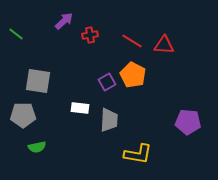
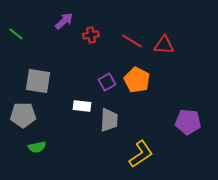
red cross: moved 1 px right
orange pentagon: moved 4 px right, 5 px down
white rectangle: moved 2 px right, 2 px up
yellow L-shape: moved 3 px right; rotated 44 degrees counterclockwise
